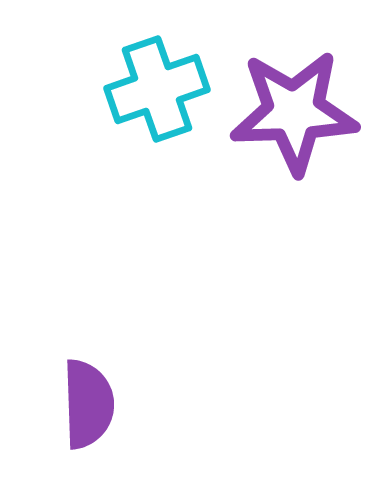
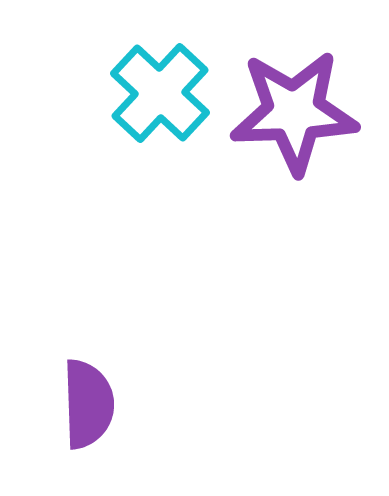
cyan cross: moved 3 px right, 4 px down; rotated 28 degrees counterclockwise
